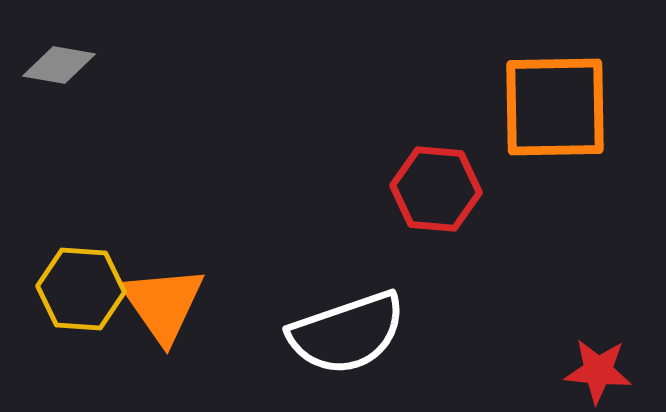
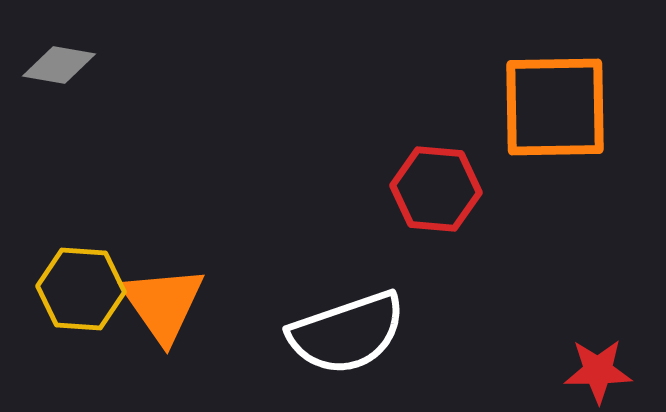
red star: rotated 6 degrees counterclockwise
